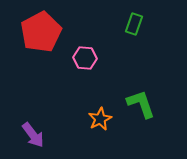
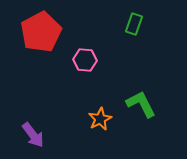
pink hexagon: moved 2 px down
green L-shape: rotated 8 degrees counterclockwise
